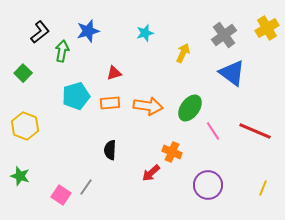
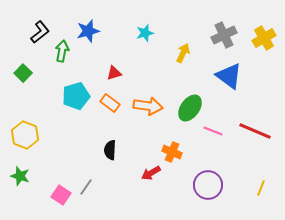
yellow cross: moved 3 px left, 10 px down
gray cross: rotated 10 degrees clockwise
blue triangle: moved 3 px left, 3 px down
orange rectangle: rotated 42 degrees clockwise
yellow hexagon: moved 9 px down
pink line: rotated 36 degrees counterclockwise
red arrow: rotated 12 degrees clockwise
yellow line: moved 2 px left
